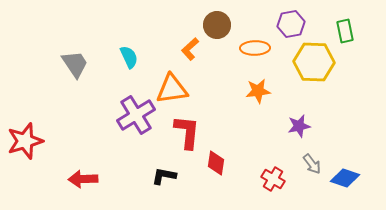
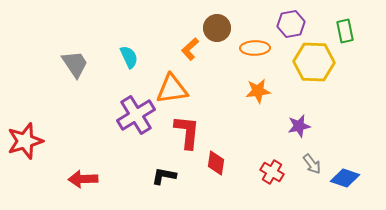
brown circle: moved 3 px down
red cross: moved 1 px left, 7 px up
